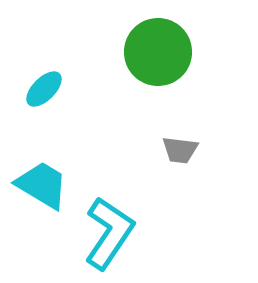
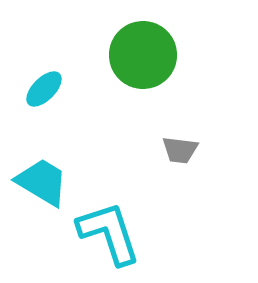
green circle: moved 15 px left, 3 px down
cyan trapezoid: moved 3 px up
cyan L-shape: rotated 52 degrees counterclockwise
